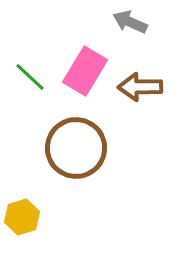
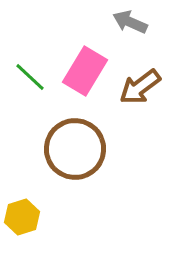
brown arrow: rotated 36 degrees counterclockwise
brown circle: moved 1 px left, 1 px down
